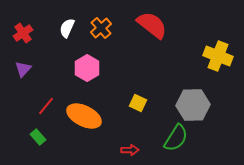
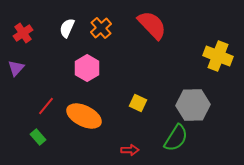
red semicircle: rotated 8 degrees clockwise
purple triangle: moved 7 px left, 1 px up
